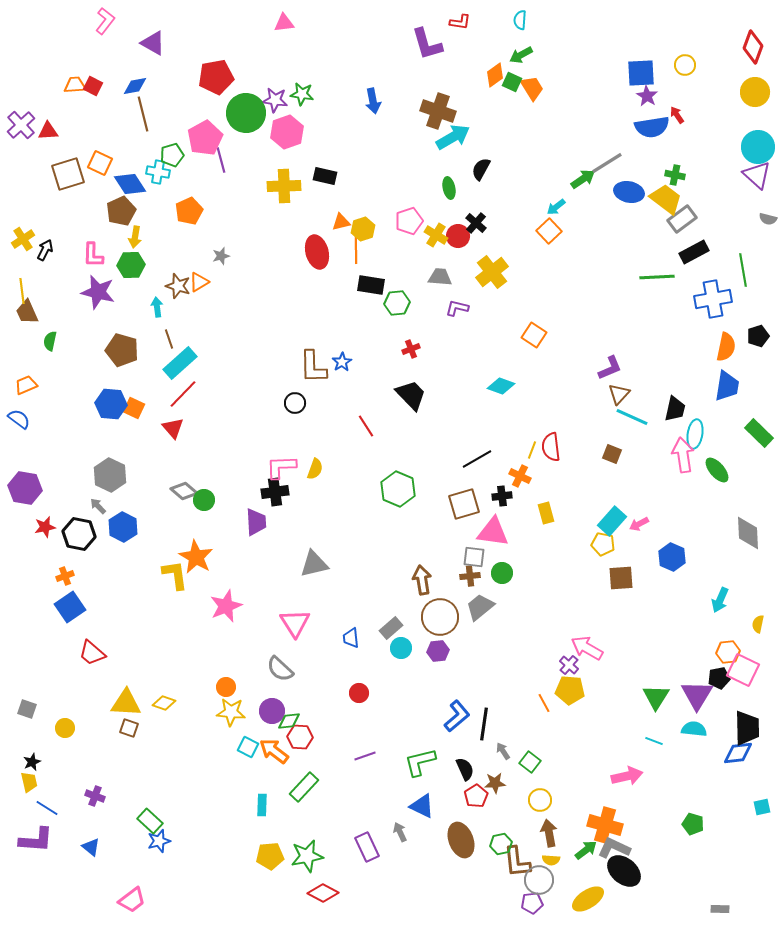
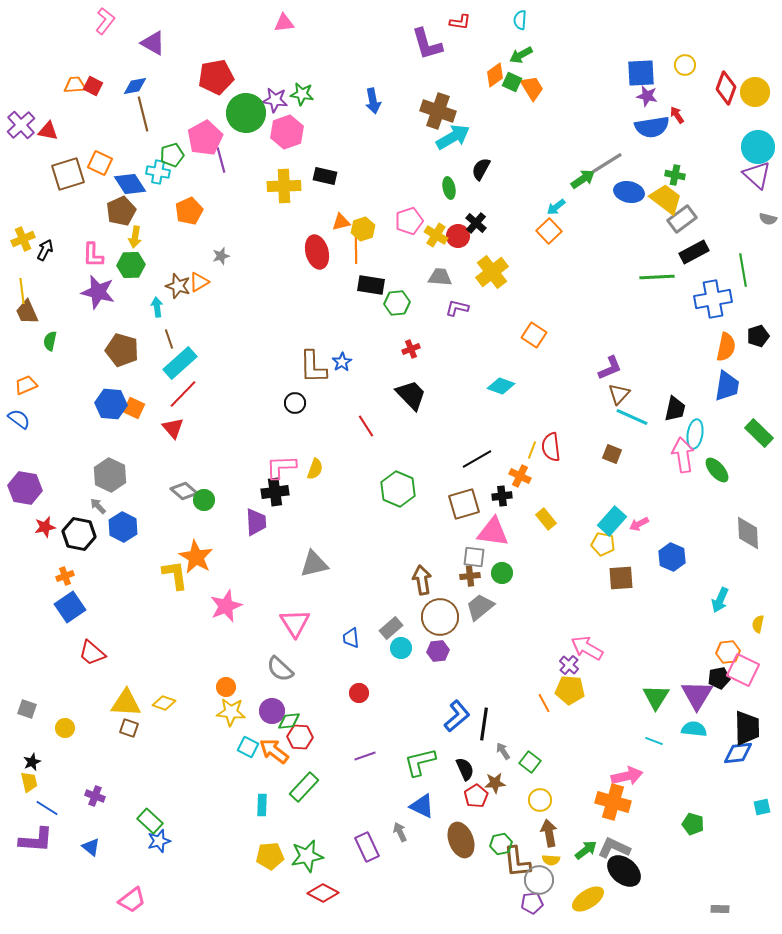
red diamond at (753, 47): moved 27 px left, 41 px down
purple star at (647, 96): rotated 20 degrees counterclockwise
red triangle at (48, 131): rotated 15 degrees clockwise
yellow cross at (23, 239): rotated 10 degrees clockwise
yellow rectangle at (546, 513): moved 6 px down; rotated 25 degrees counterclockwise
orange cross at (605, 825): moved 8 px right, 23 px up
